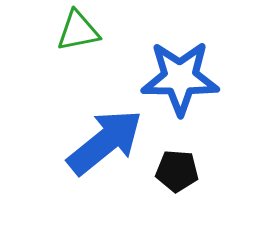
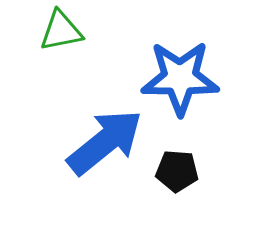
green triangle: moved 17 px left
